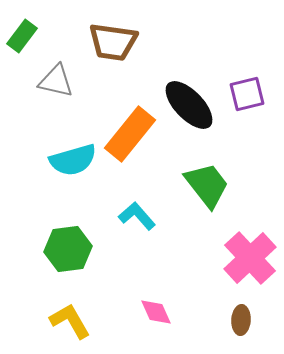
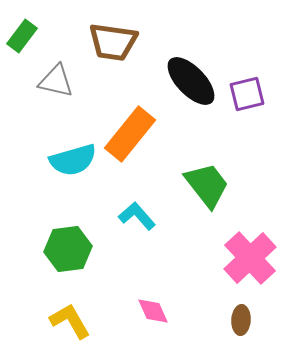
black ellipse: moved 2 px right, 24 px up
pink diamond: moved 3 px left, 1 px up
